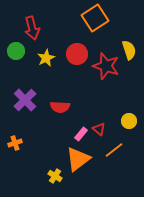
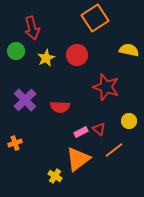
yellow semicircle: rotated 60 degrees counterclockwise
red circle: moved 1 px down
red star: moved 21 px down
pink rectangle: moved 2 px up; rotated 24 degrees clockwise
